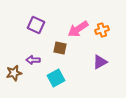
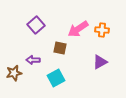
purple square: rotated 24 degrees clockwise
orange cross: rotated 24 degrees clockwise
